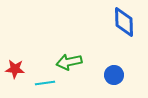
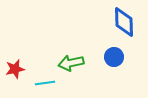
green arrow: moved 2 px right, 1 px down
red star: rotated 18 degrees counterclockwise
blue circle: moved 18 px up
